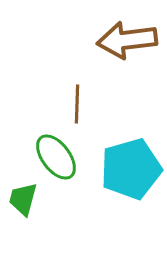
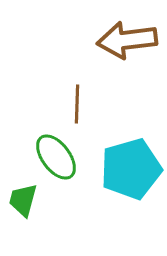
green trapezoid: moved 1 px down
